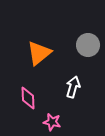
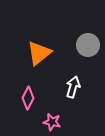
pink diamond: rotated 30 degrees clockwise
